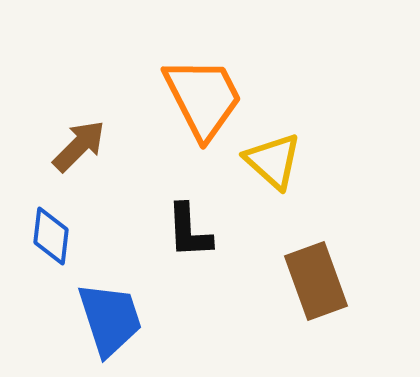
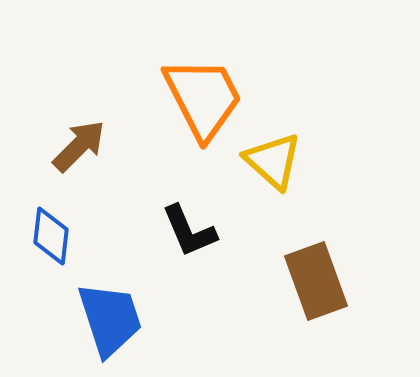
black L-shape: rotated 20 degrees counterclockwise
